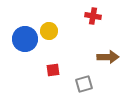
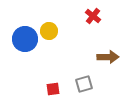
red cross: rotated 28 degrees clockwise
red square: moved 19 px down
